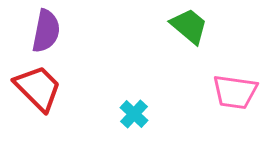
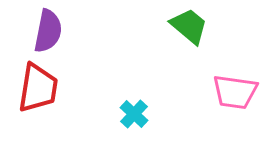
purple semicircle: moved 2 px right
red trapezoid: rotated 54 degrees clockwise
